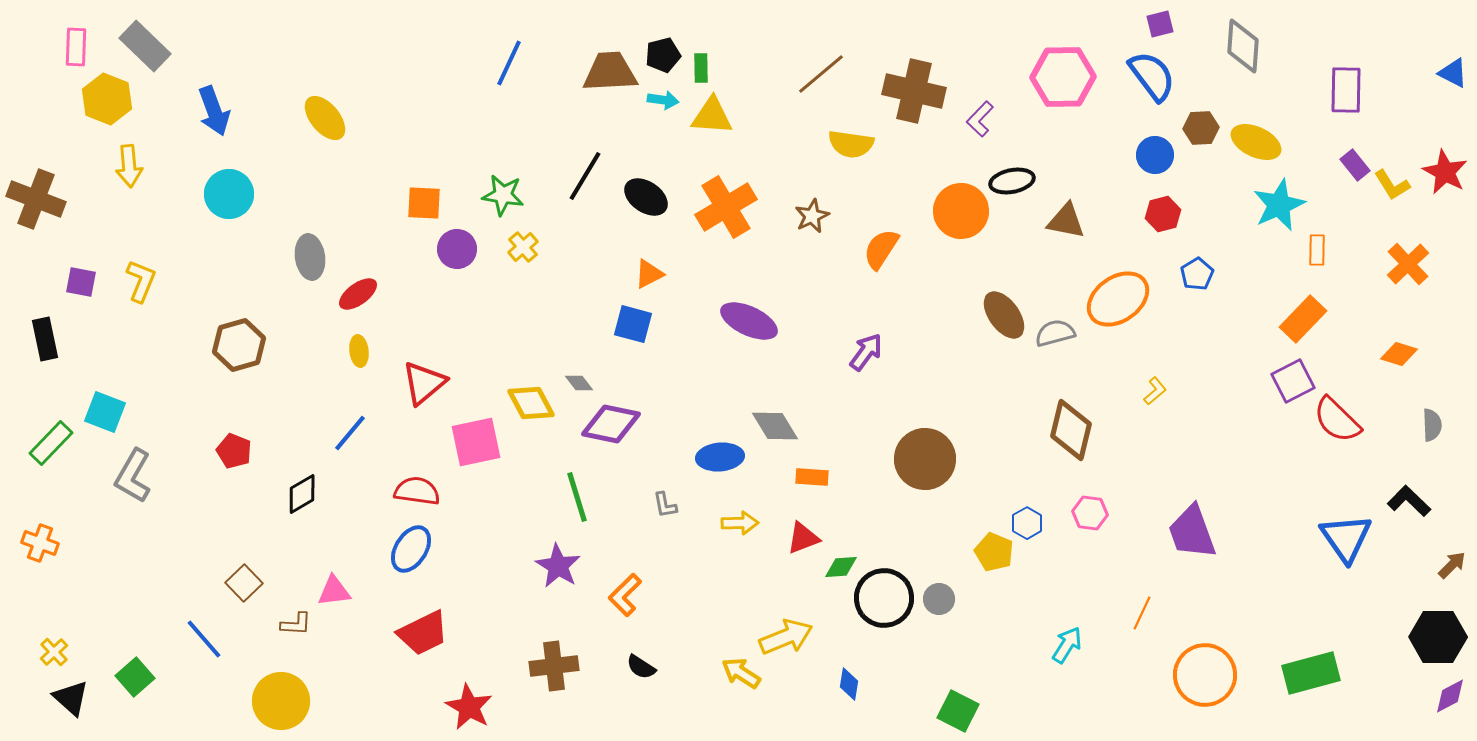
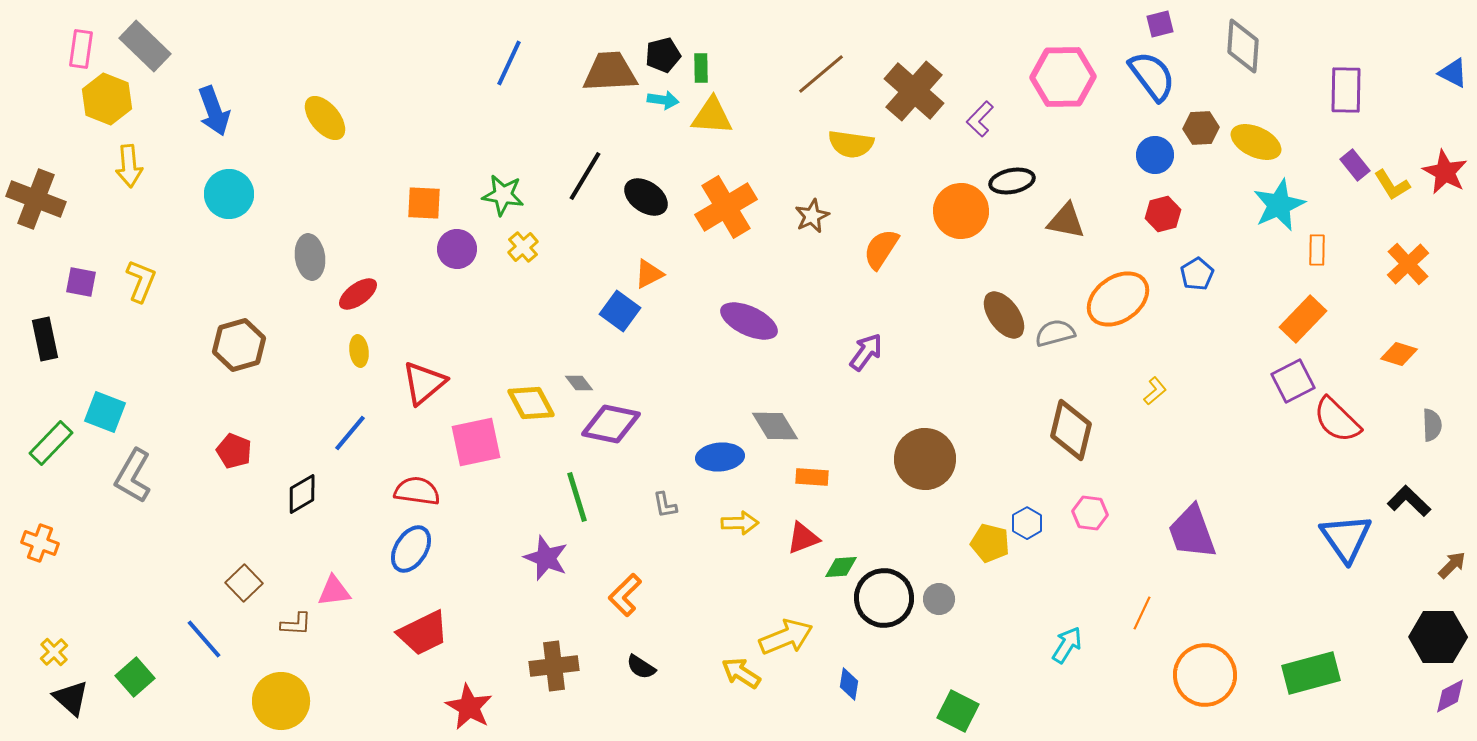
pink rectangle at (76, 47): moved 5 px right, 2 px down; rotated 6 degrees clockwise
brown cross at (914, 91): rotated 28 degrees clockwise
blue square at (633, 324): moved 13 px left, 13 px up; rotated 21 degrees clockwise
yellow pentagon at (994, 552): moved 4 px left, 9 px up; rotated 9 degrees counterclockwise
purple star at (558, 566): moved 12 px left, 8 px up; rotated 9 degrees counterclockwise
